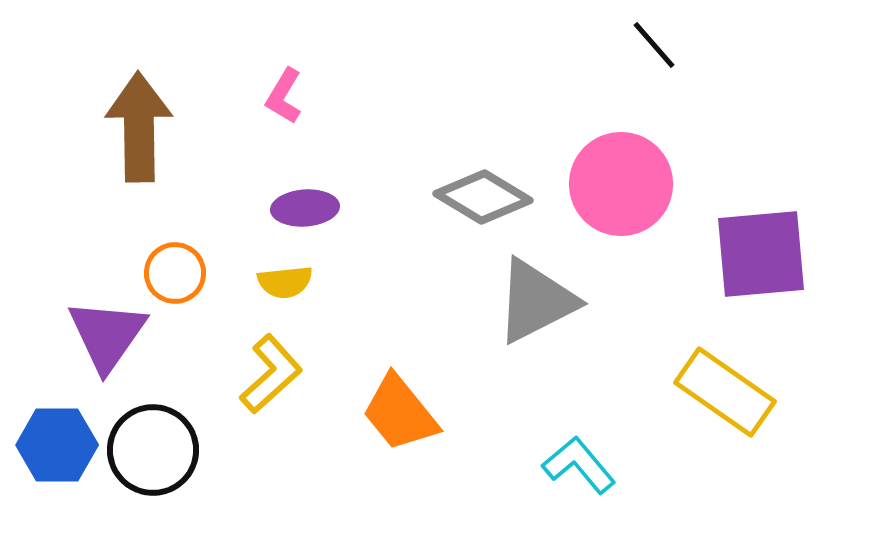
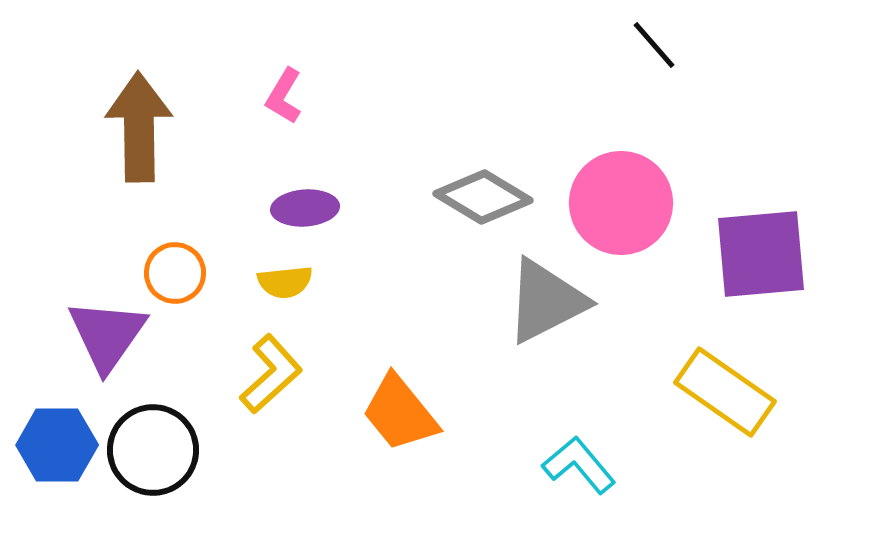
pink circle: moved 19 px down
gray triangle: moved 10 px right
